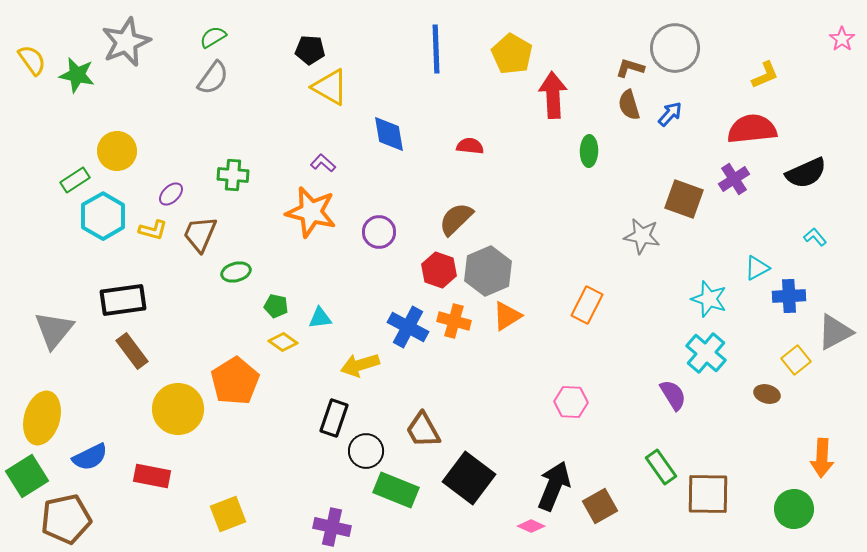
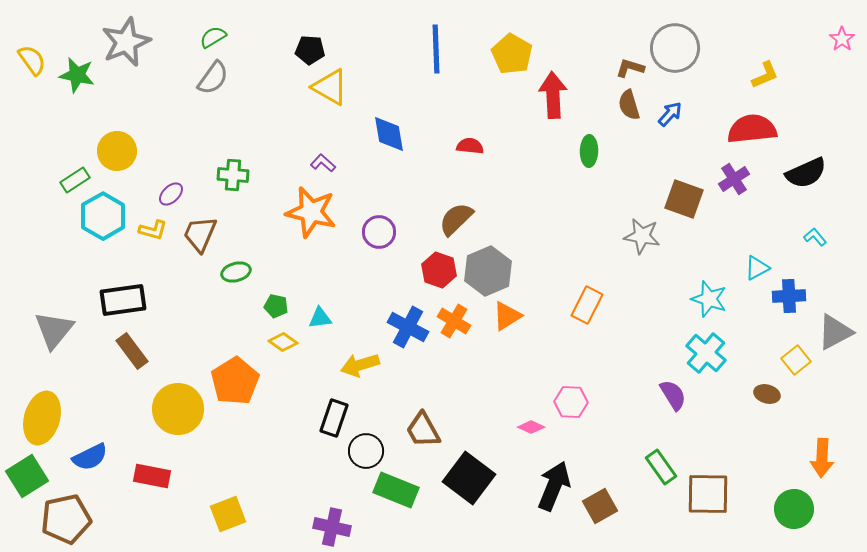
orange cross at (454, 321): rotated 16 degrees clockwise
pink diamond at (531, 526): moved 99 px up
